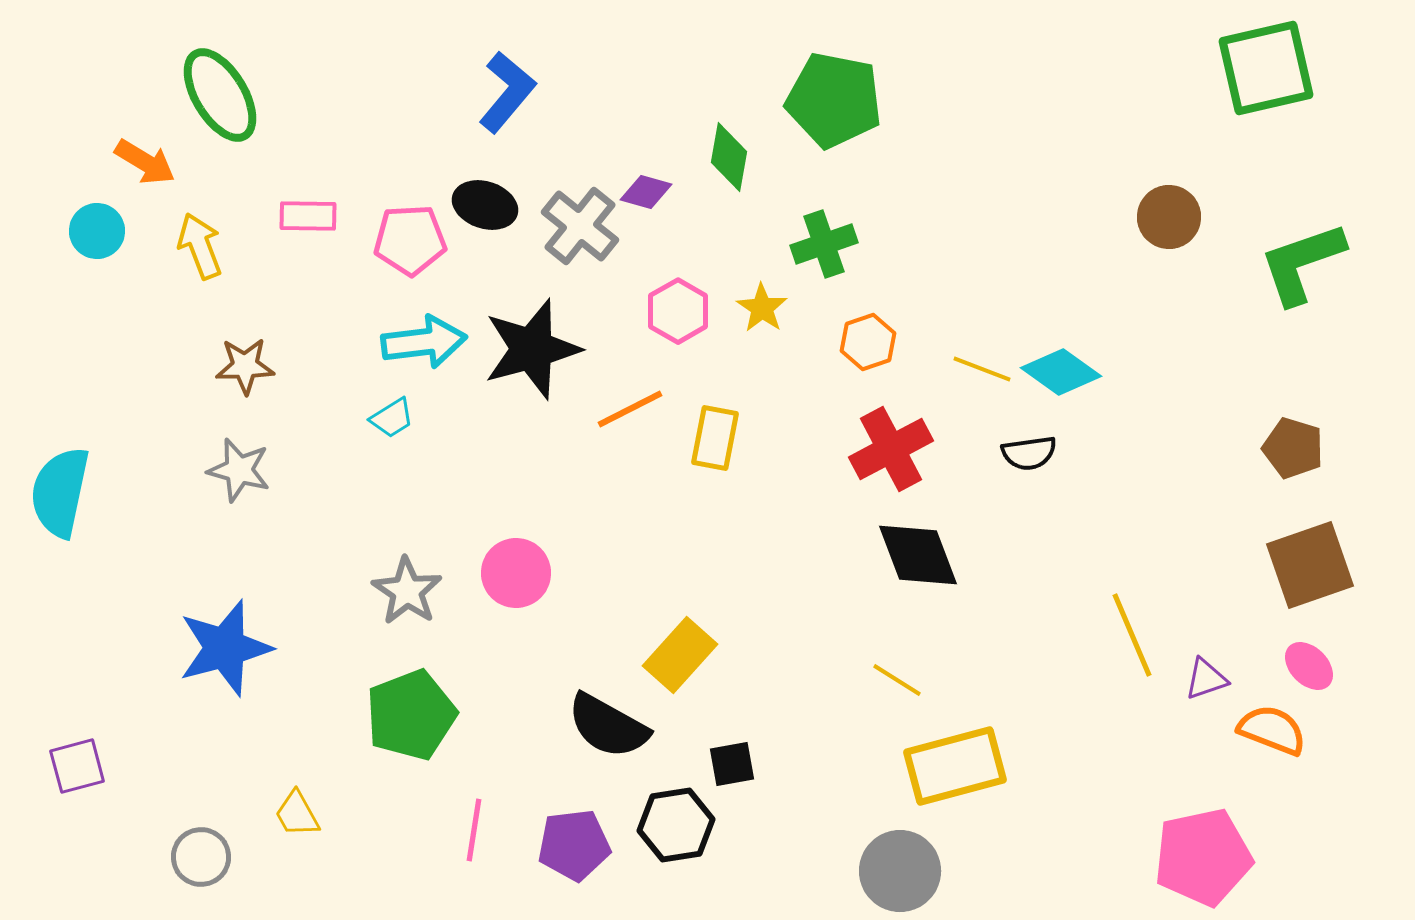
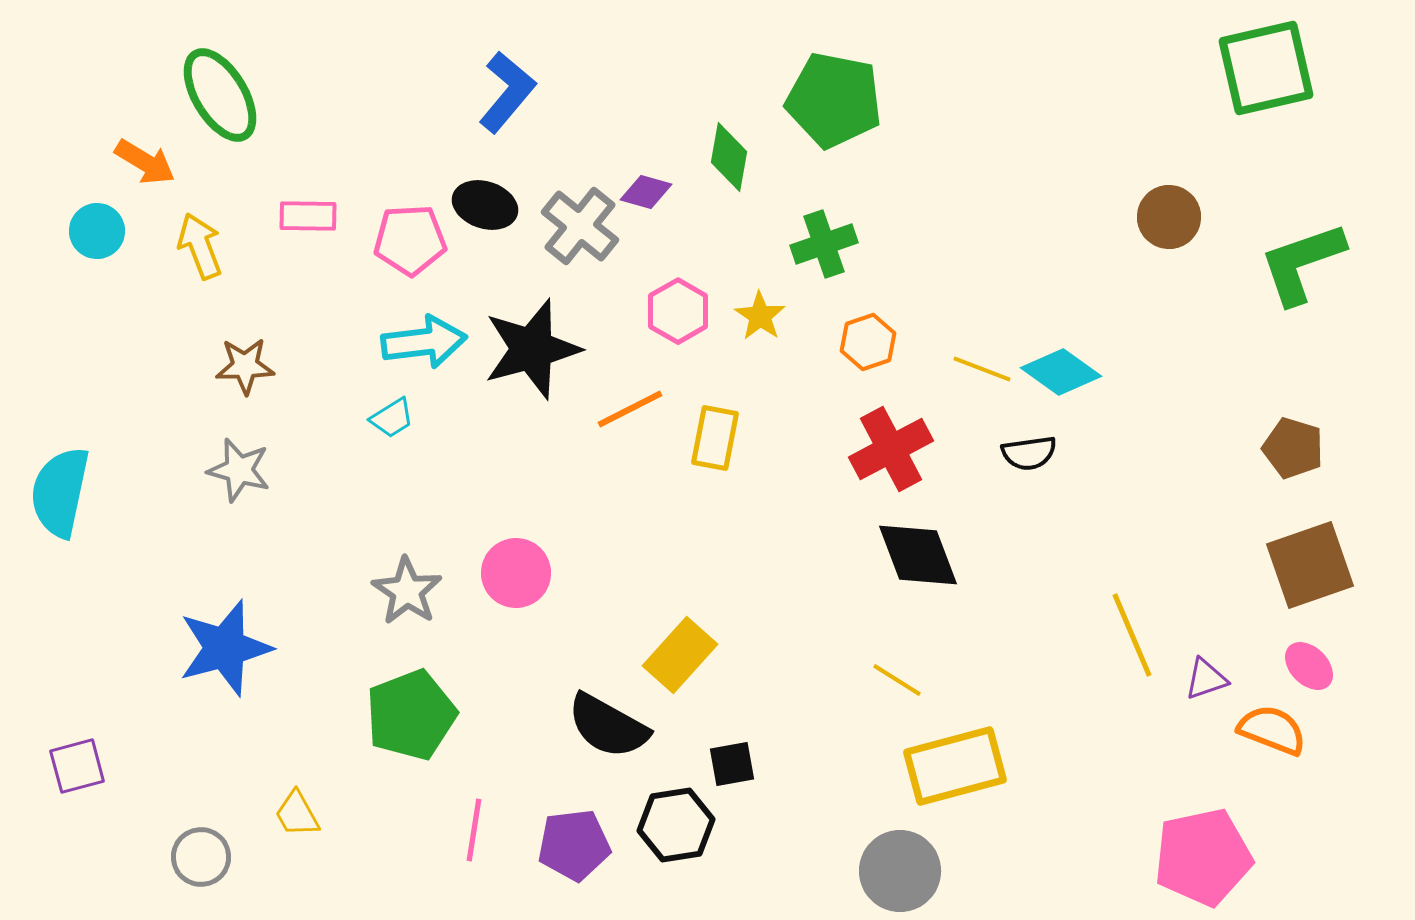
yellow star at (762, 308): moved 2 px left, 8 px down
